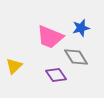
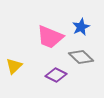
blue star: moved 1 px up; rotated 12 degrees counterclockwise
gray diamond: moved 5 px right; rotated 15 degrees counterclockwise
purple diamond: rotated 30 degrees counterclockwise
